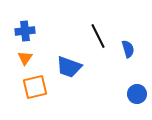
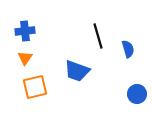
black line: rotated 10 degrees clockwise
blue trapezoid: moved 8 px right, 4 px down
